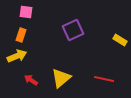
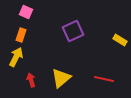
pink square: rotated 16 degrees clockwise
purple square: moved 1 px down
yellow arrow: moved 1 px left, 1 px down; rotated 42 degrees counterclockwise
red arrow: rotated 40 degrees clockwise
